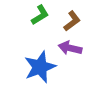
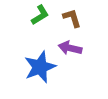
brown L-shape: moved 3 px up; rotated 70 degrees counterclockwise
